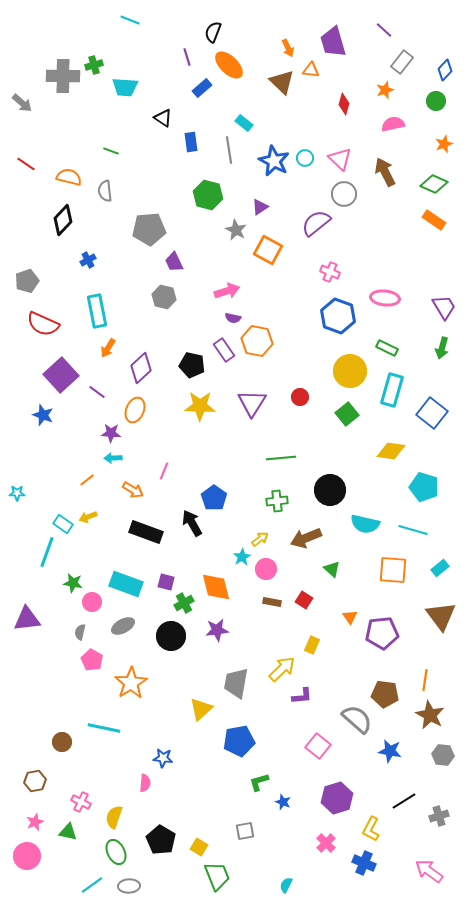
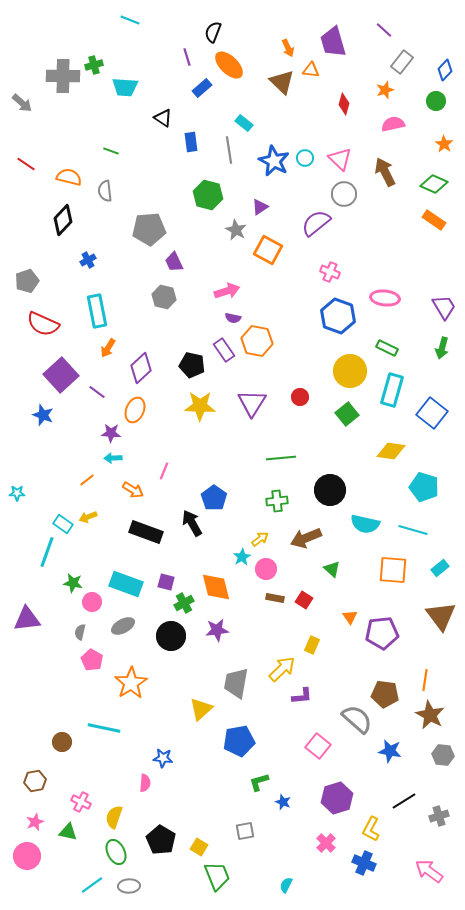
orange star at (444, 144): rotated 18 degrees counterclockwise
brown rectangle at (272, 602): moved 3 px right, 4 px up
